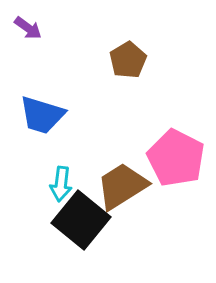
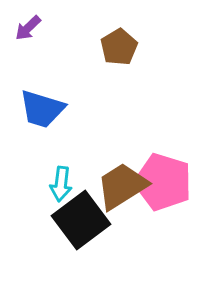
purple arrow: rotated 100 degrees clockwise
brown pentagon: moved 9 px left, 13 px up
blue trapezoid: moved 6 px up
pink pentagon: moved 13 px left, 24 px down; rotated 10 degrees counterclockwise
black square: rotated 14 degrees clockwise
